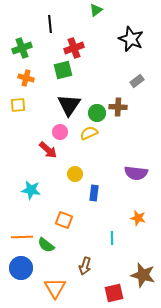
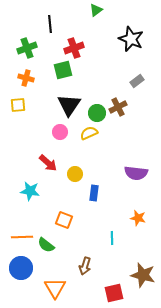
green cross: moved 5 px right
brown cross: rotated 30 degrees counterclockwise
red arrow: moved 13 px down
cyan star: moved 1 px left, 1 px down
